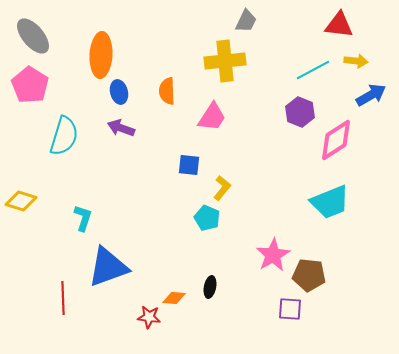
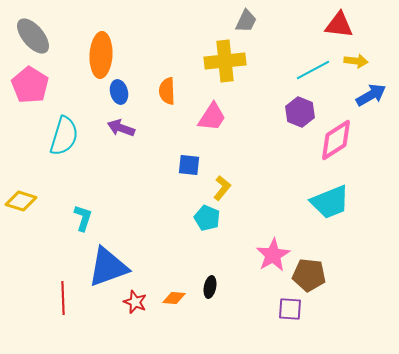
red star: moved 14 px left, 15 px up; rotated 15 degrees clockwise
